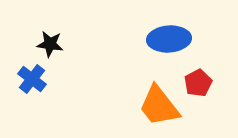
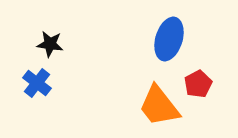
blue ellipse: rotated 69 degrees counterclockwise
blue cross: moved 5 px right, 4 px down
red pentagon: moved 1 px down
